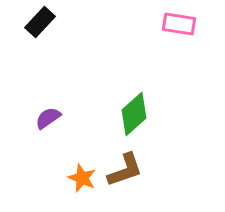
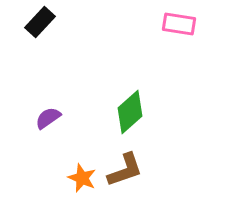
green diamond: moved 4 px left, 2 px up
